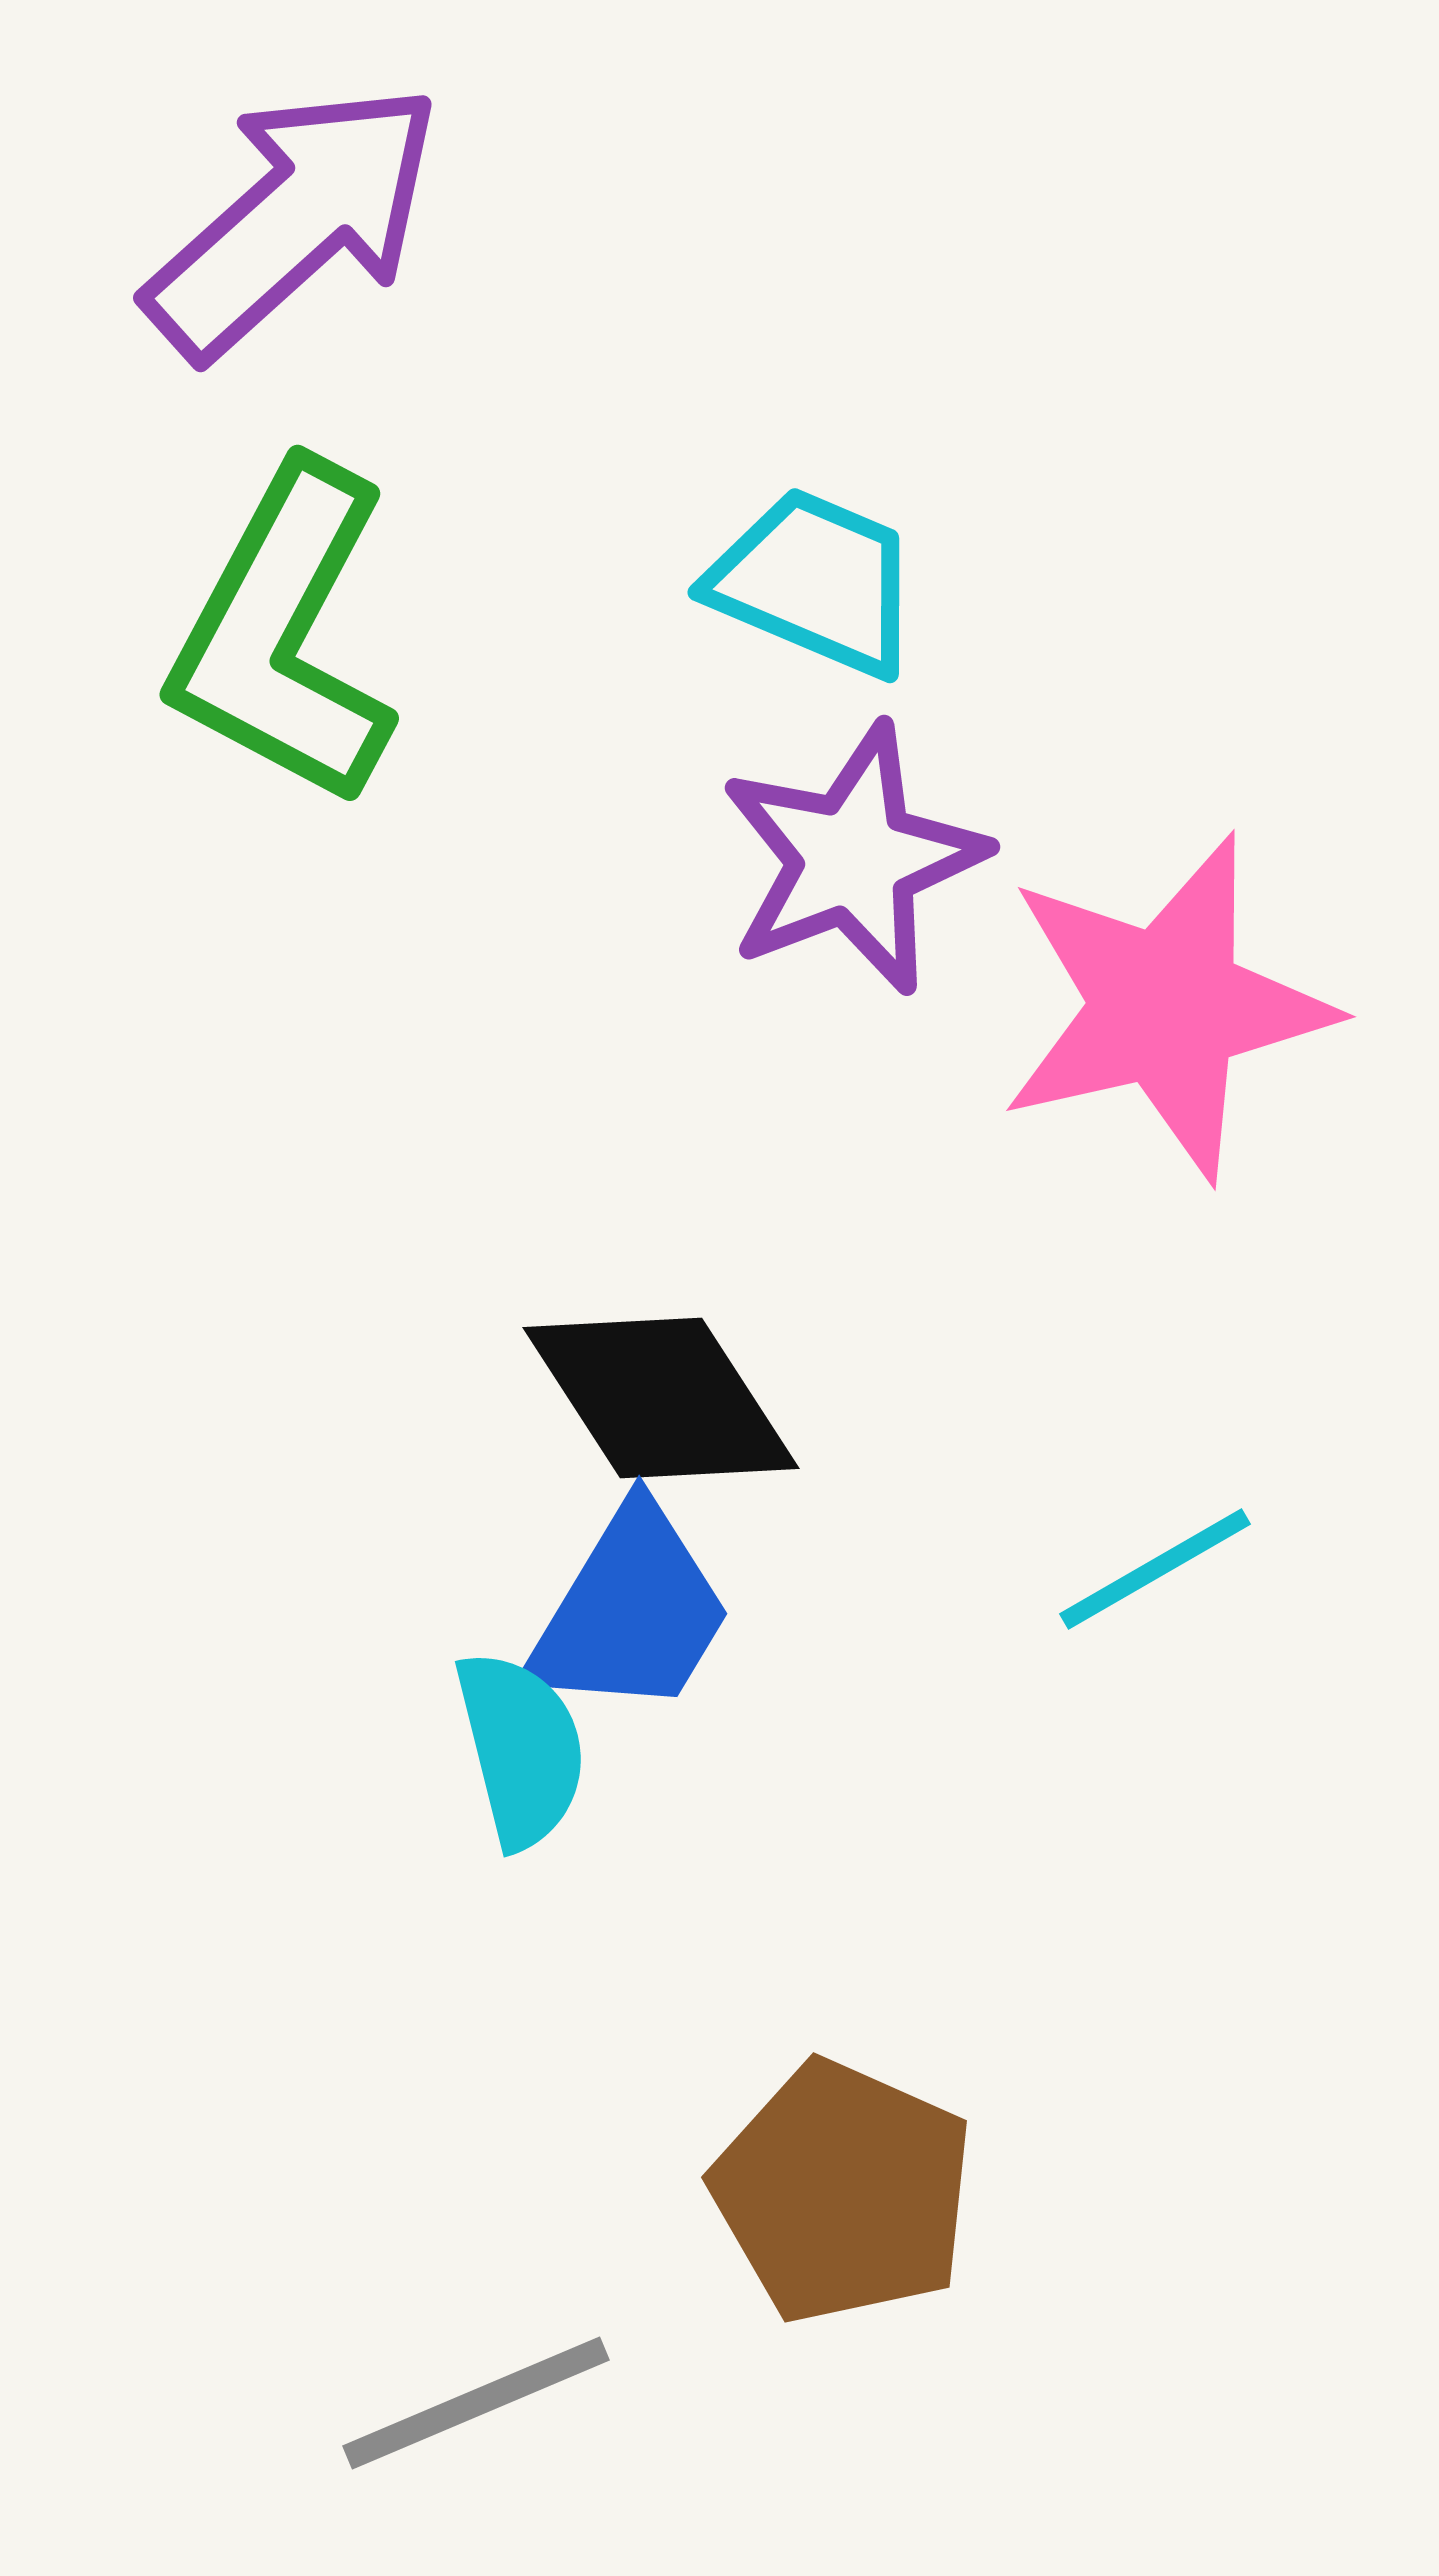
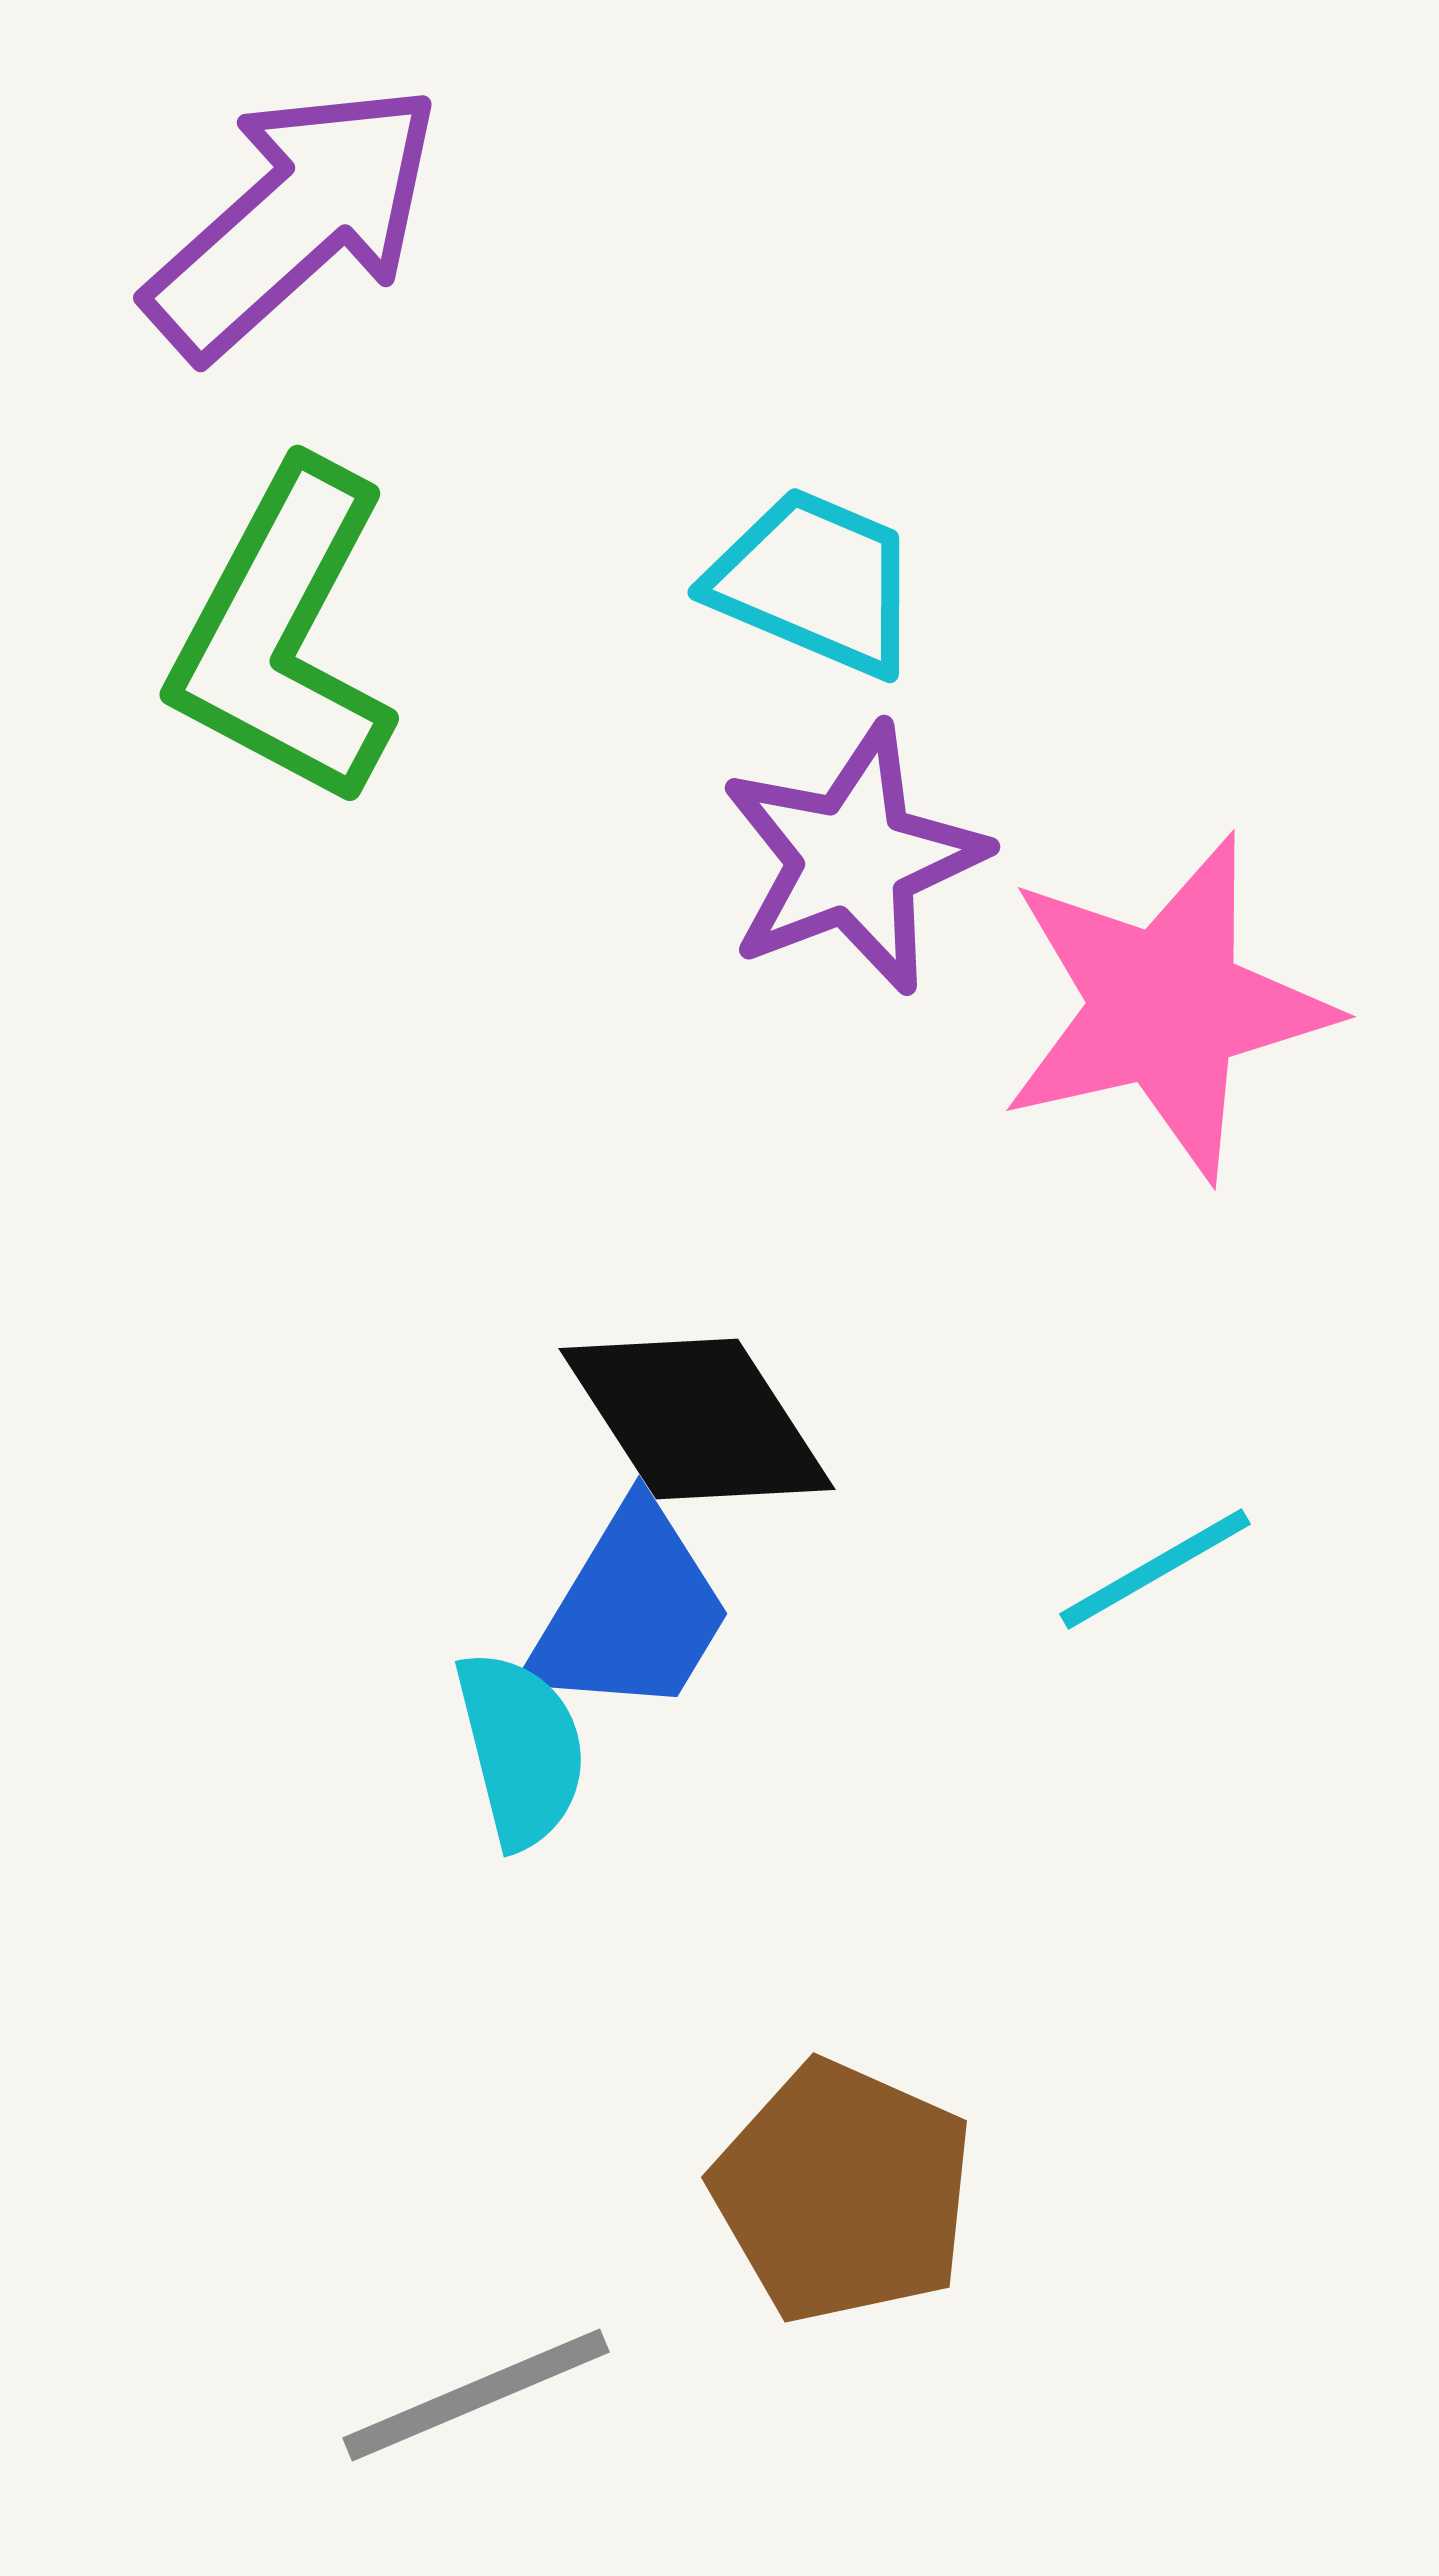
black diamond: moved 36 px right, 21 px down
gray line: moved 8 px up
